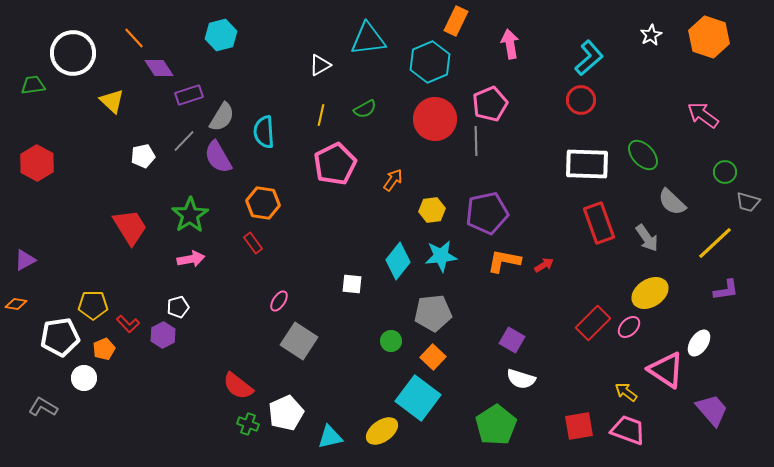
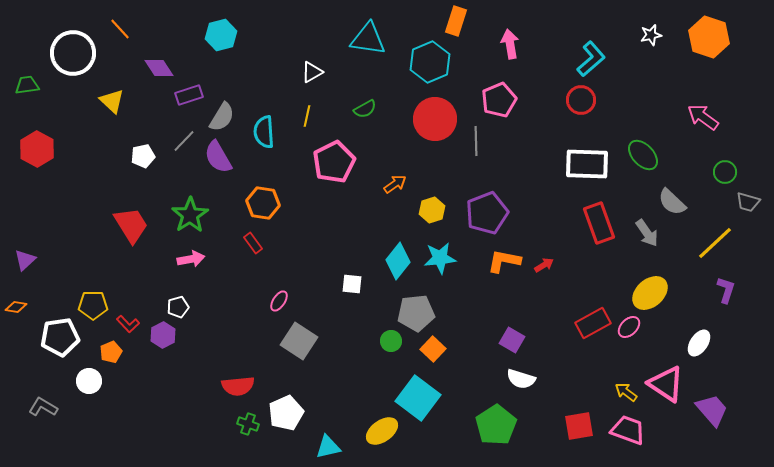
orange rectangle at (456, 21): rotated 8 degrees counterclockwise
white star at (651, 35): rotated 15 degrees clockwise
orange line at (134, 38): moved 14 px left, 9 px up
cyan triangle at (368, 39): rotated 15 degrees clockwise
cyan L-shape at (589, 58): moved 2 px right, 1 px down
white triangle at (320, 65): moved 8 px left, 7 px down
green trapezoid at (33, 85): moved 6 px left
pink pentagon at (490, 104): moved 9 px right, 4 px up
yellow line at (321, 115): moved 14 px left, 1 px down
pink arrow at (703, 115): moved 2 px down
red hexagon at (37, 163): moved 14 px up
pink pentagon at (335, 164): moved 1 px left, 2 px up
orange arrow at (393, 180): moved 2 px right, 4 px down; rotated 20 degrees clockwise
yellow hexagon at (432, 210): rotated 10 degrees counterclockwise
purple pentagon at (487, 213): rotated 9 degrees counterclockwise
red trapezoid at (130, 227): moved 1 px right, 2 px up
gray arrow at (647, 238): moved 5 px up
cyan star at (441, 256): moved 1 px left, 2 px down
purple triangle at (25, 260): rotated 15 degrees counterclockwise
purple L-shape at (726, 290): rotated 64 degrees counterclockwise
yellow ellipse at (650, 293): rotated 9 degrees counterclockwise
orange diamond at (16, 304): moved 3 px down
gray pentagon at (433, 313): moved 17 px left
red rectangle at (593, 323): rotated 16 degrees clockwise
orange pentagon at (104, 349): moved 7 px right, 3 px down
orange square at (433, 357): moved 8 px up
pink triangle at (666, 370): moved 14 px down
white circle at (84, 378): moved 5 px right, 3 px down
red semicircle at (238, 386): rotated 44 degrees counterclockwise
cyan triangle at (330, 437): moved 2 px left, 10 px down
